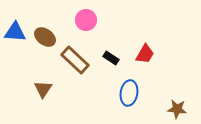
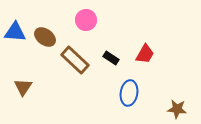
brown triangle: moved 20 px left, 2 px up
